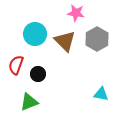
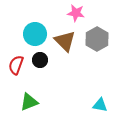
black circle: moved 2 px right, 14 px up
cyan triangle: moved 1 px left, 11 px down
